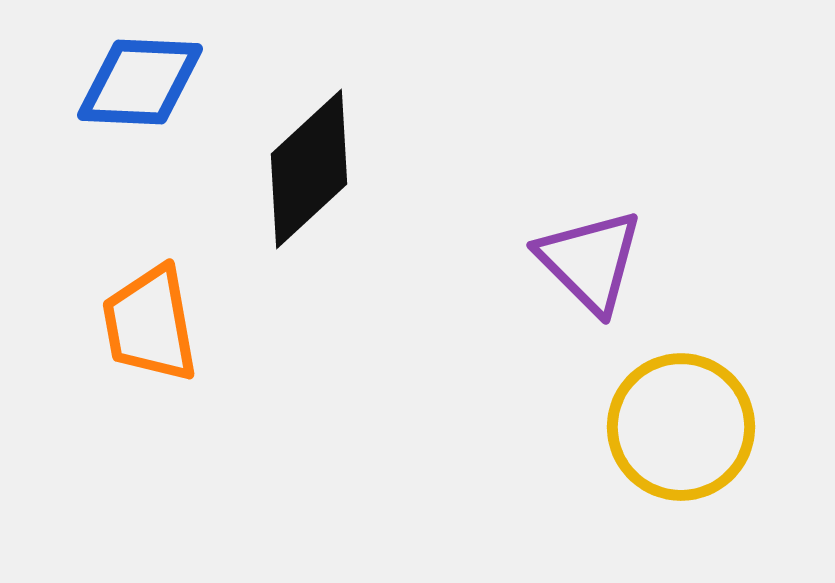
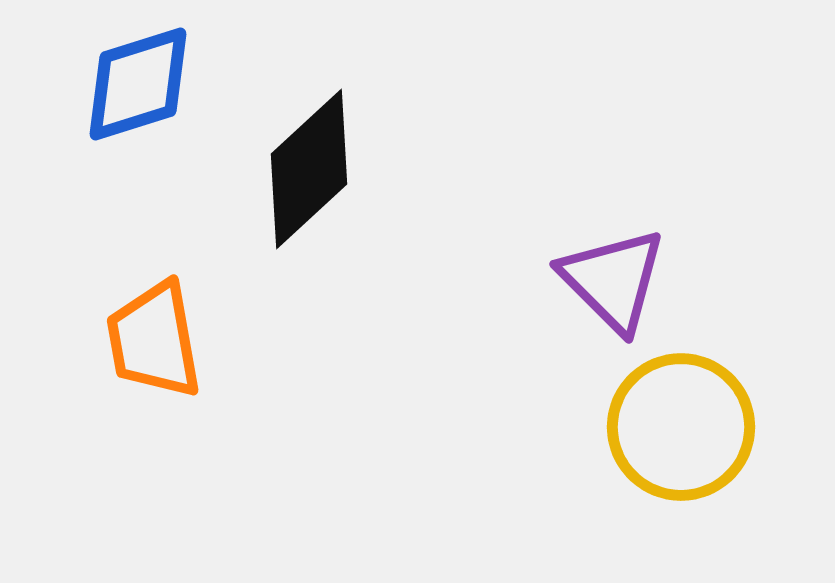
blue diamond: moved 2 px left, 2 px down; rotated 20 degrees counterclockwise
purple triangle: moved 23 px right, 19 px down
orange trapezoid: moved 4 px right, 16 px down
